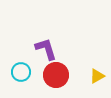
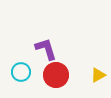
yellow triangle: moved 1 px right, 1 px up
